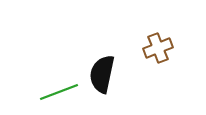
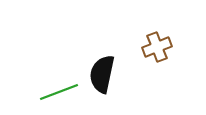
brown cross: moved 1 px left, 1 px up
